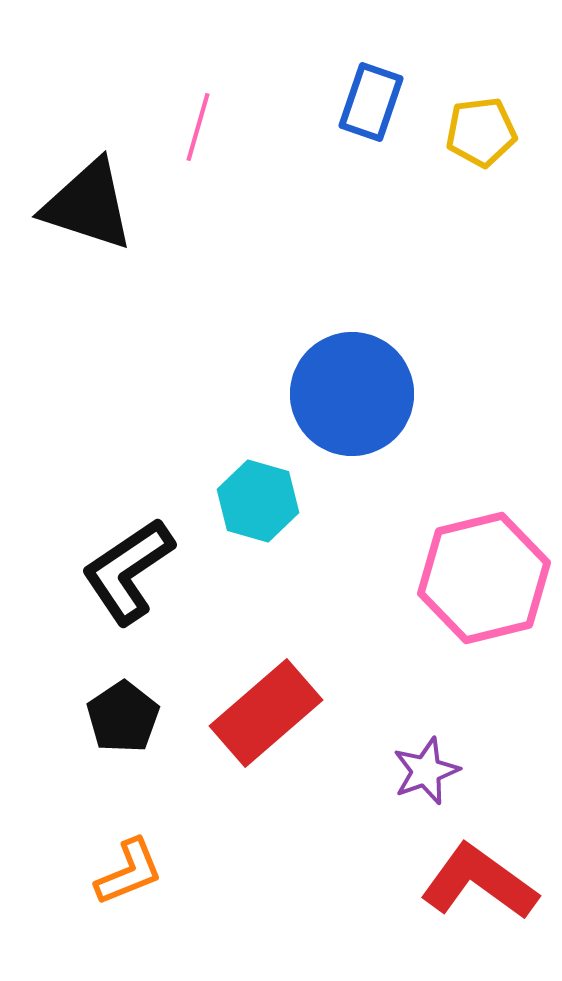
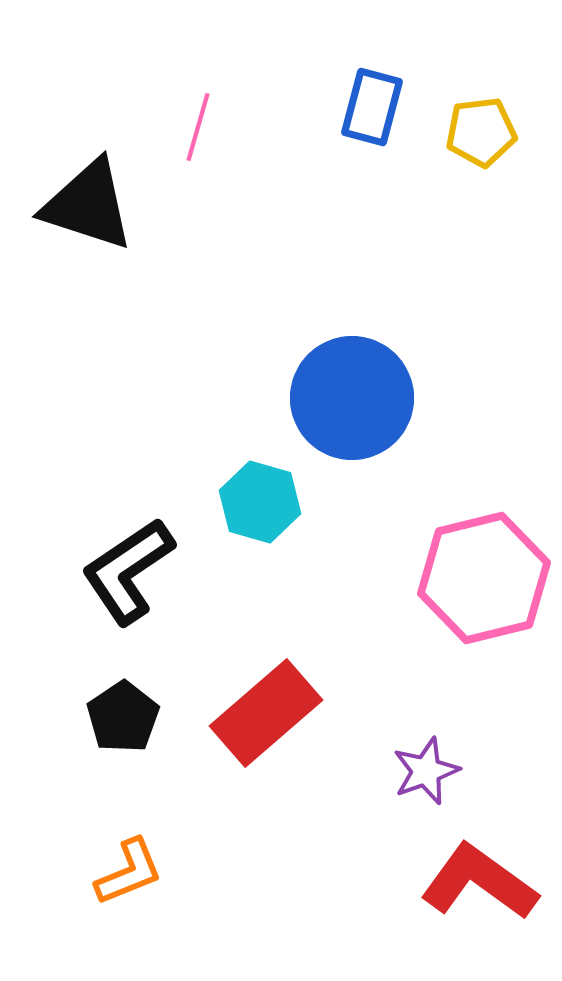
blue rectangle: moved 1 px right, 5 px down; rotated 4 degrees counterclockwise
blue circle: moved 4 px down
cyan hexagon: moved 2 px right, 1 px down
